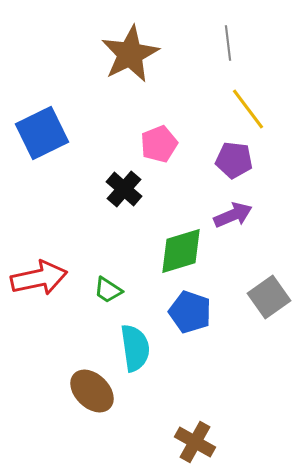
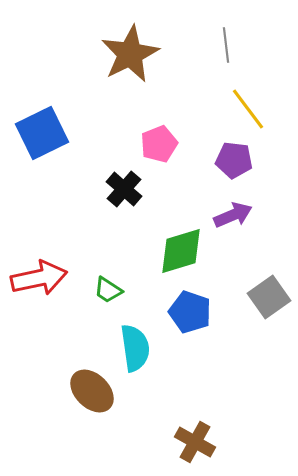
gray line: moved 2 px left, 2 px down
